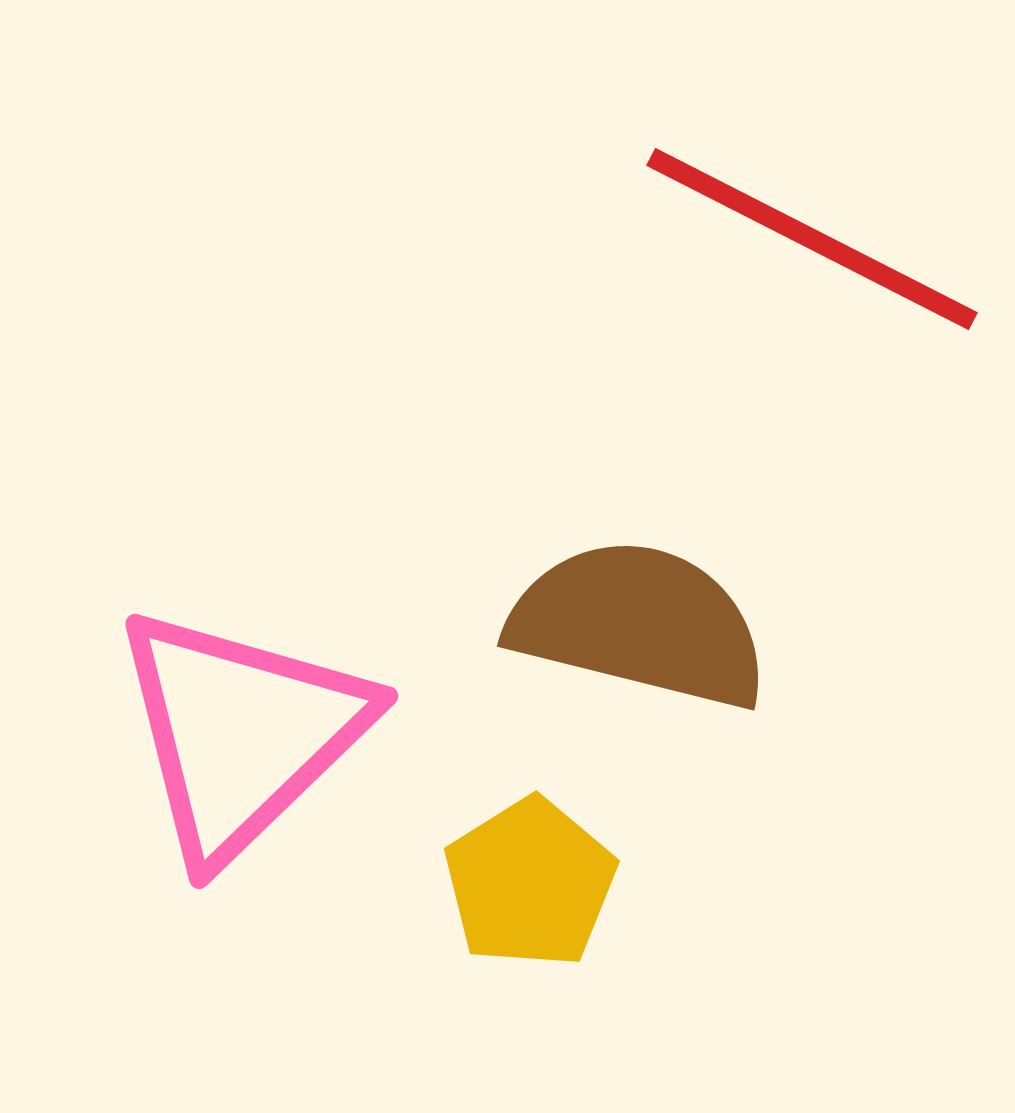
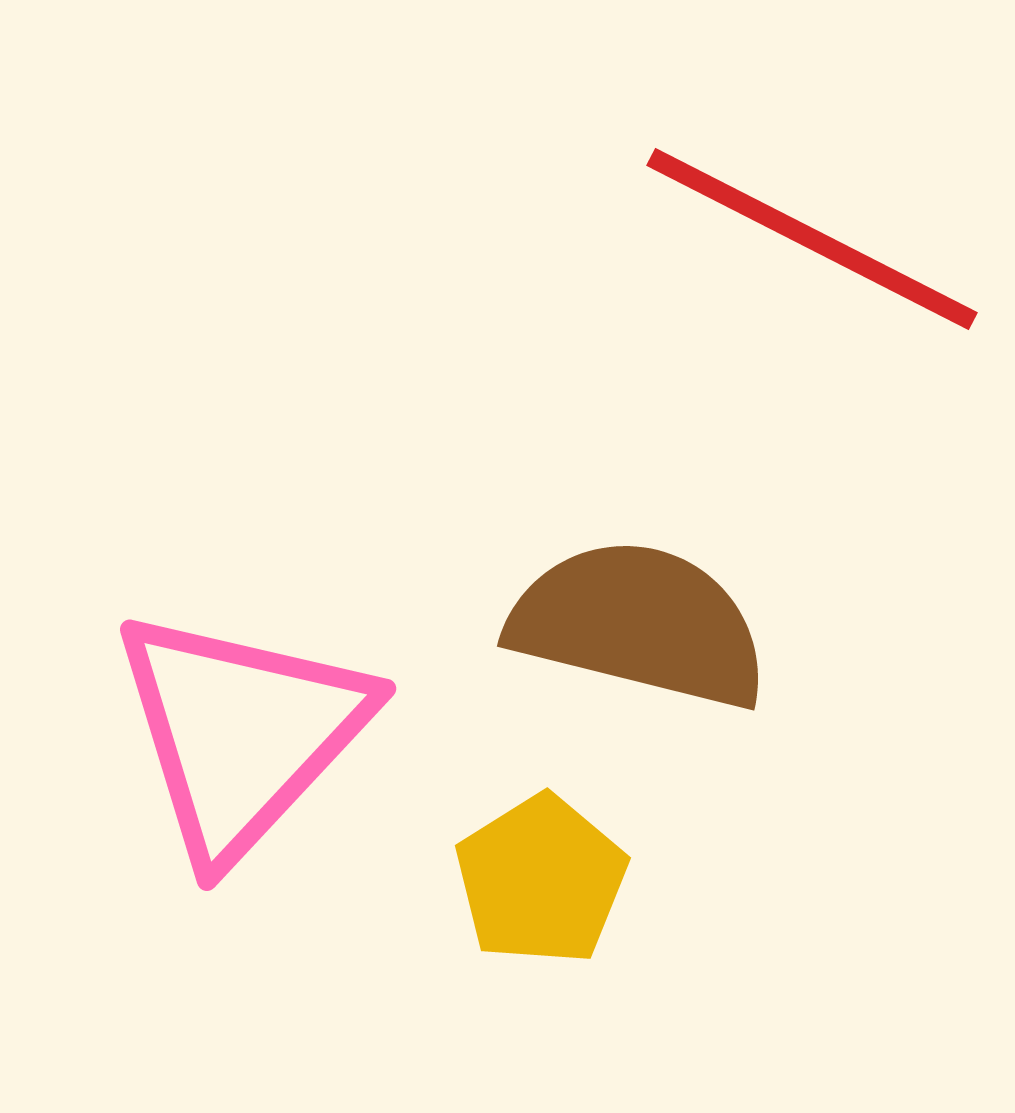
pink triangle: rotated 3 degrees counterclockwise
yellow pentagon: moved 11 px right, 3 px up
